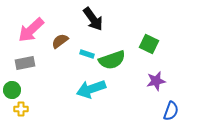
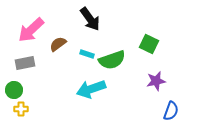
black arrow: moved 3 px left
brown semicircle: moved 2 px left, 3 px down
green circle: moved 2 px right
